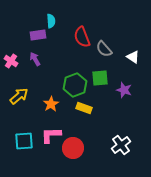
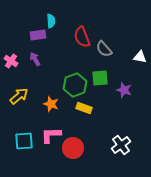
white triangle: moved 7 px right; rotated 24 degrees counterclockwise
orange star: rotated 21 degrees counterclockwise
